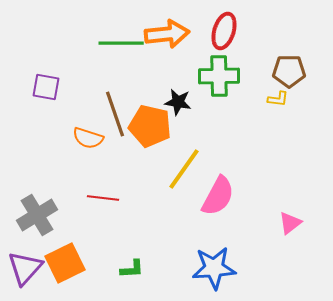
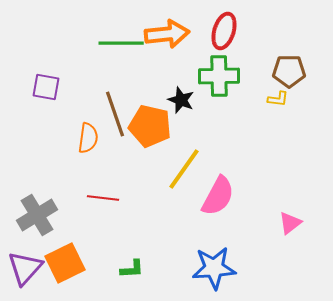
black star: moved 3 px right, 2 px up; rotated 12 degrees clockwise
orange semicircle: rotated 100 degrees counterclockwise
